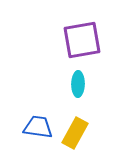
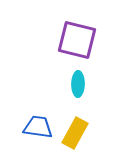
purple square: moved 5 px left; rotated 24 degrees clockwise
